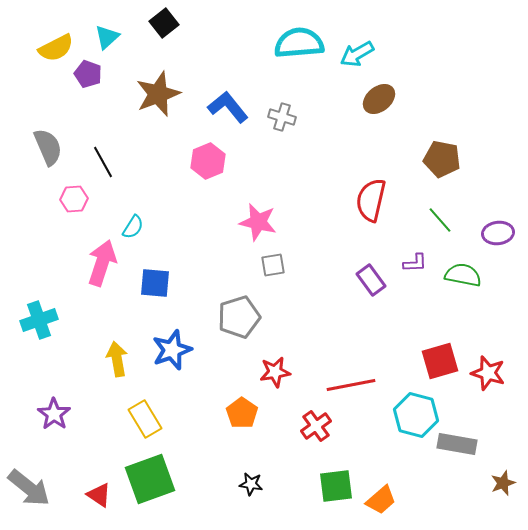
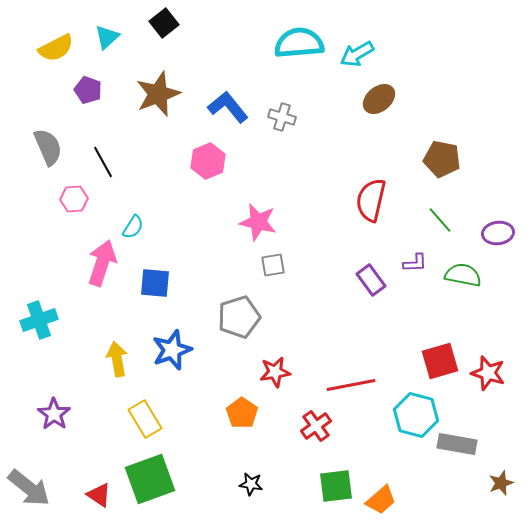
purple pentagon at (88, 74): moved 16 px down
brown star at (503, 483): moved 2 px left
